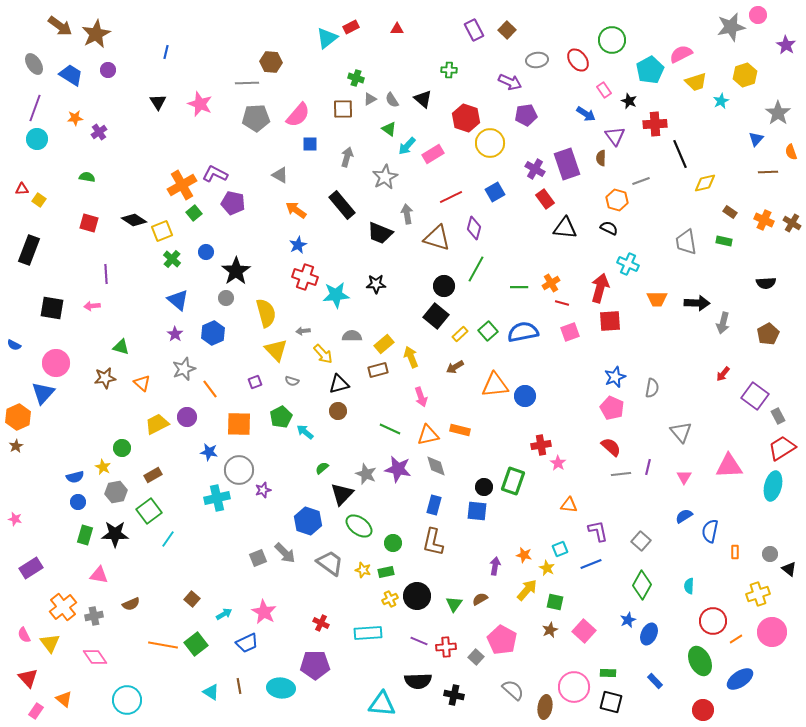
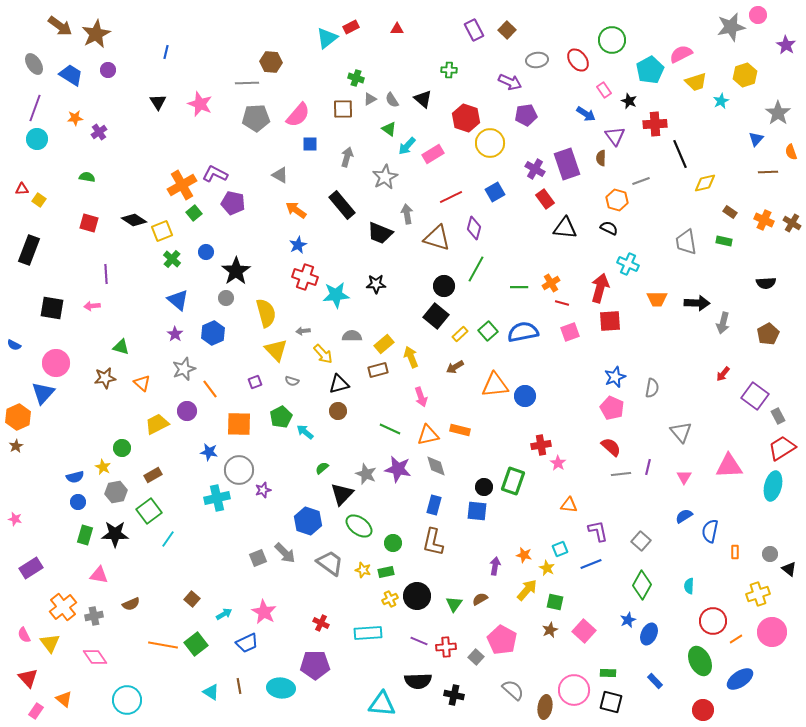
purple circle at (187, 417): moved 6 px up
pink circle at (574, 687): moved 3 px down
